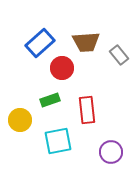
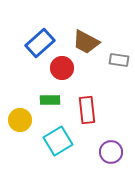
brown trapezoid: rotated 32 degrees clockwise
gray rectangle: moved 5 px down; rotated 42 degrees counterclockwise
green rectangle: rotated 18 degrees clockwise
cyan square: rotated 20 degrees counterclockwise
